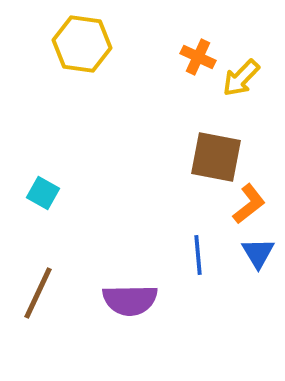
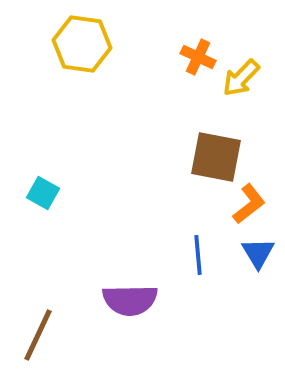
brown line: moved 42 px down
